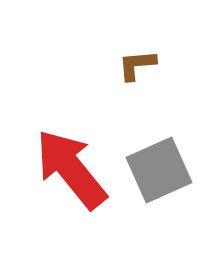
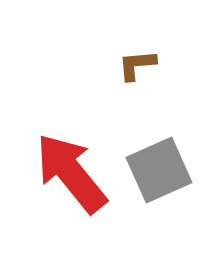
red arrow: moved 4 px down
